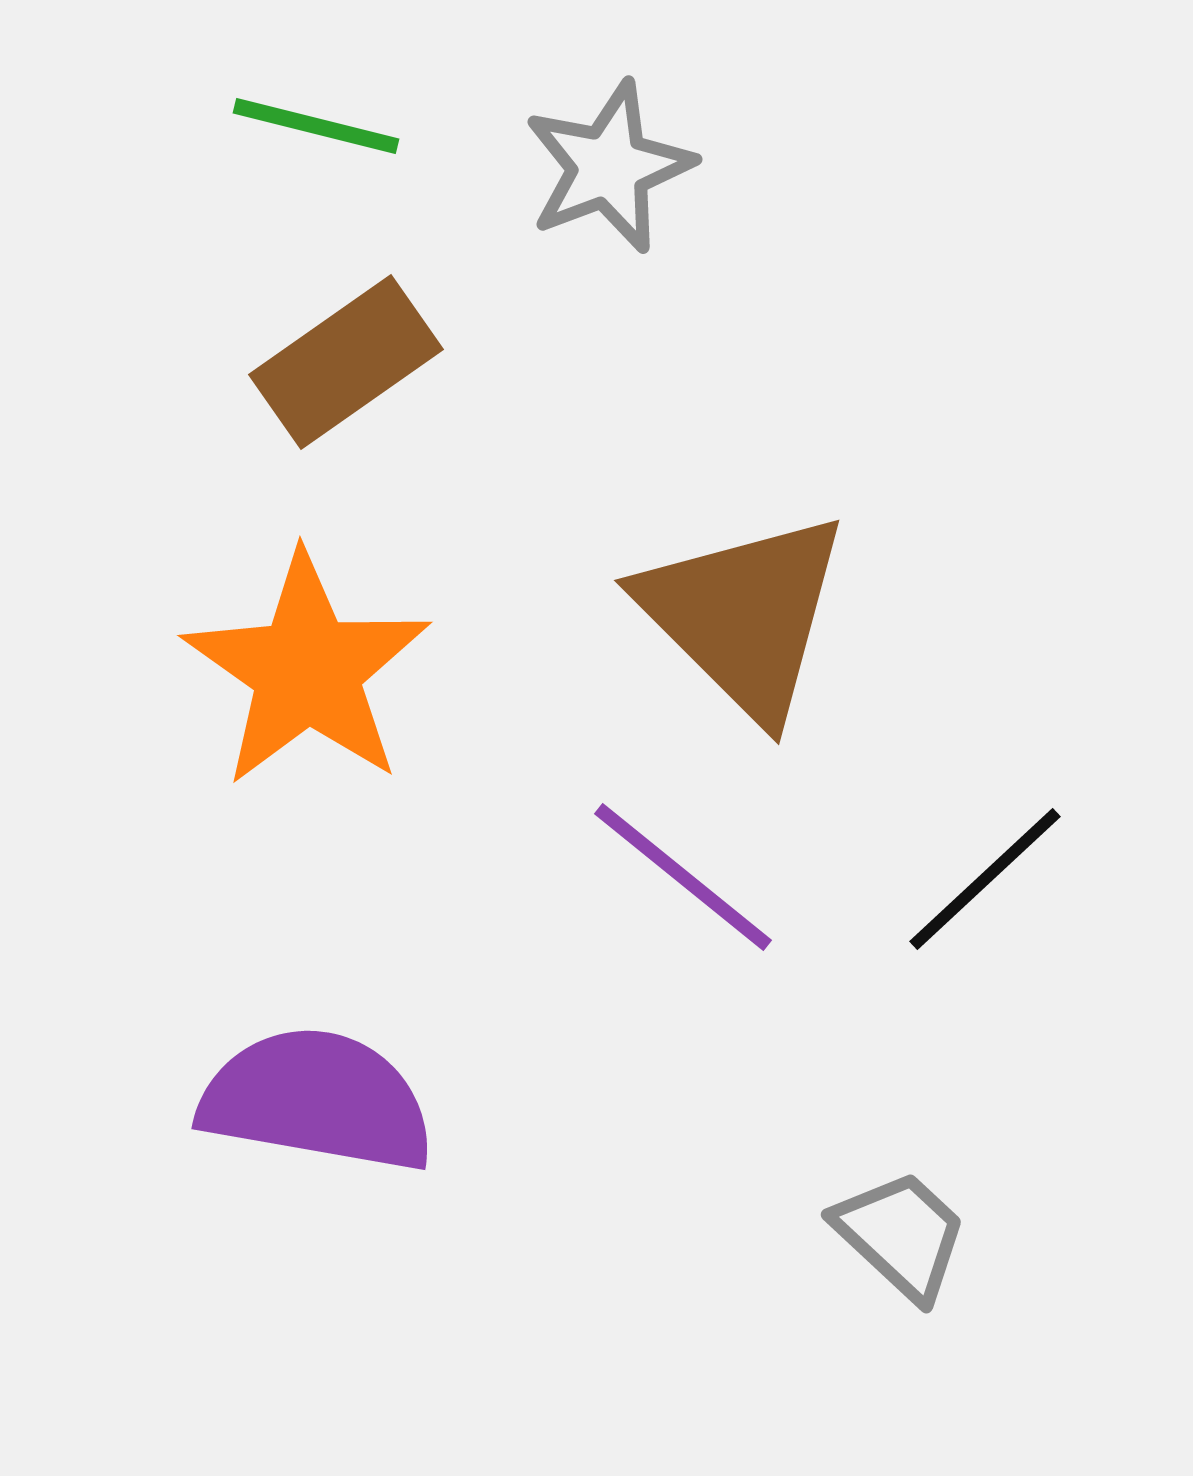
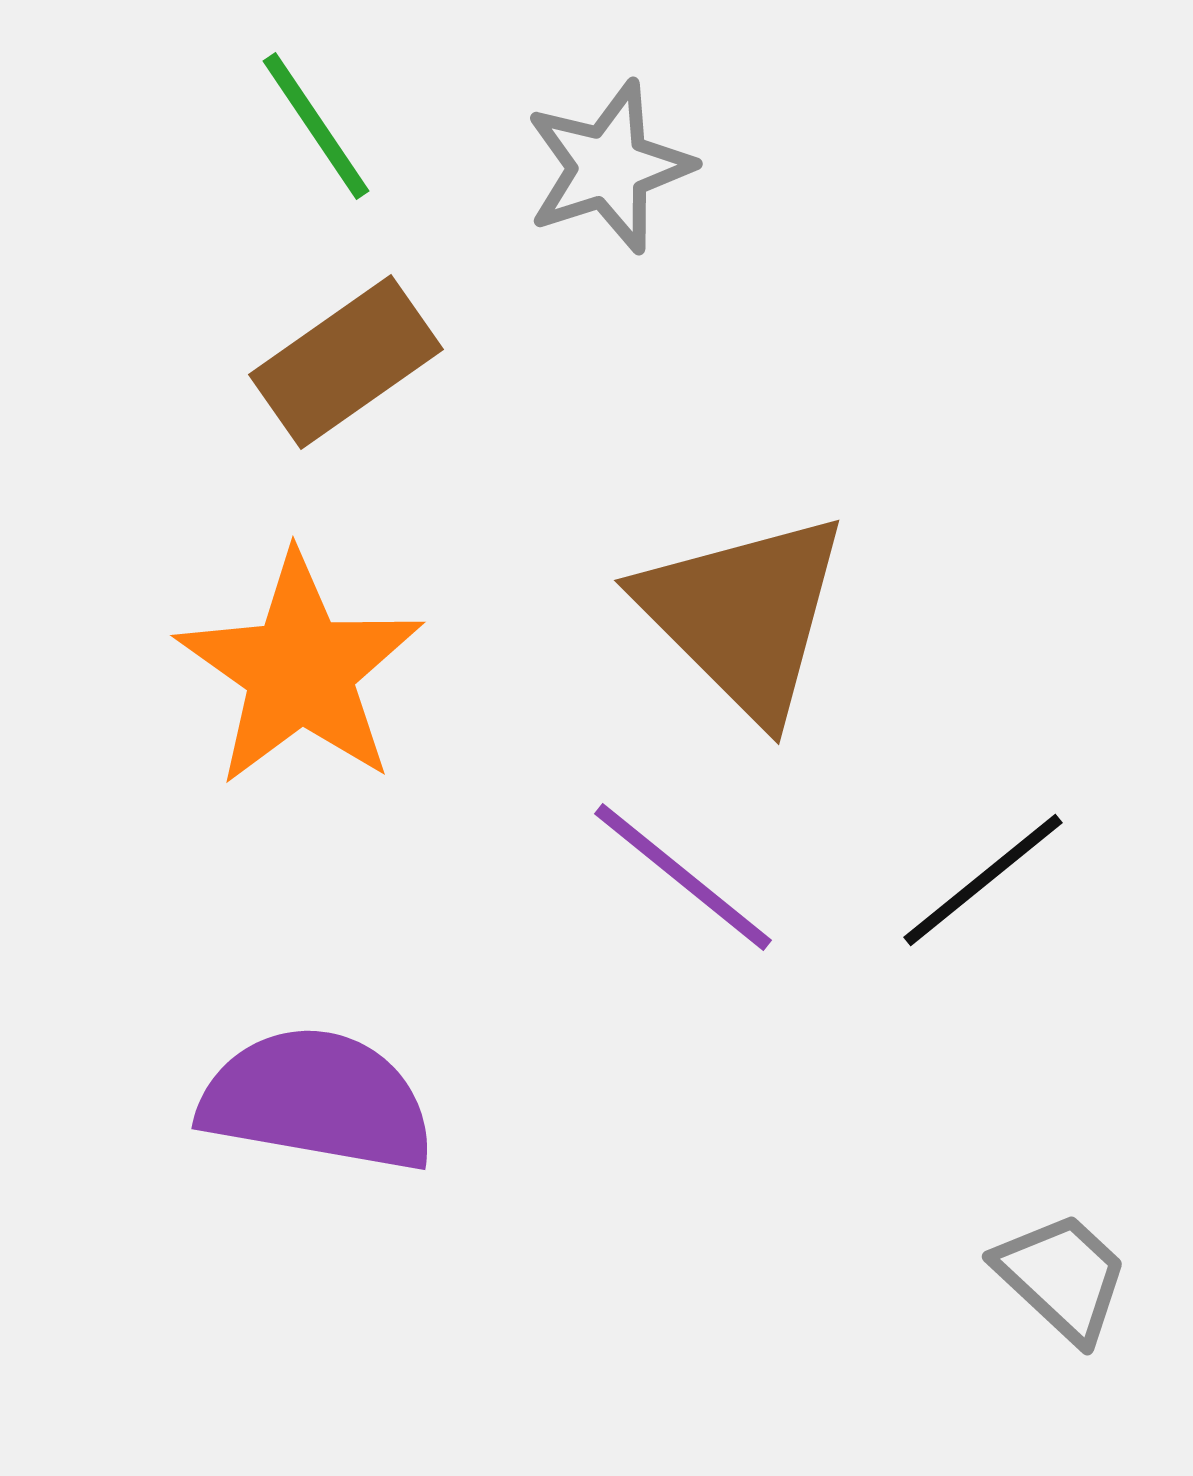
green line: rotated 42 degrees clockwise
gray star: rotated 3 degrees clockwise
orange star: moved 7 px left
black line: moved 2 px left, 1 px down; rotated 4 degrees clockwise
gray trapezoid: moved 161 px right, 42 px down
